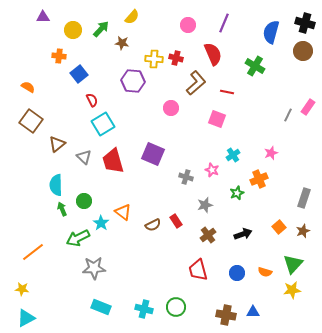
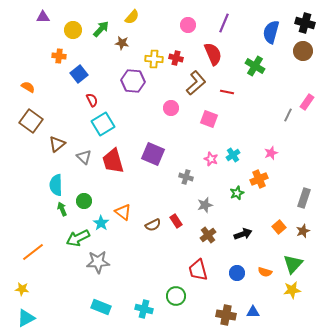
pink rectangle at (308, 107): moved 1 px left, 5 px up
pink square at (217, 119): moved 8 px left
pink star at (212, 170): moved 1 px left, 11 px up
gray star at (94, 268): moved 4 px right, 6 px up
green circle at (176, 307): moved 11 px up
